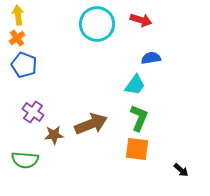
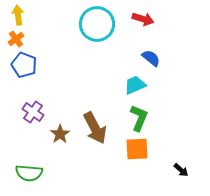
red arrow: moved 2 px right, 1 px up
orange cross: moved 1 px left, 1 px down
blue semicircle: rotated 48 degrees clockwise
cyan trapezoid: rotated 150 degrees counterclockwise
brown arrow: moved 4 px right, 4 px down; rotated 84 degrees clockwise
brown star: moved 6 px right, 1 px up; rotated 30 degrees counterclockwise
orange square: rotated 10 degrees counterclockwise
green semicircle: moved 4 px right, 13 px down
